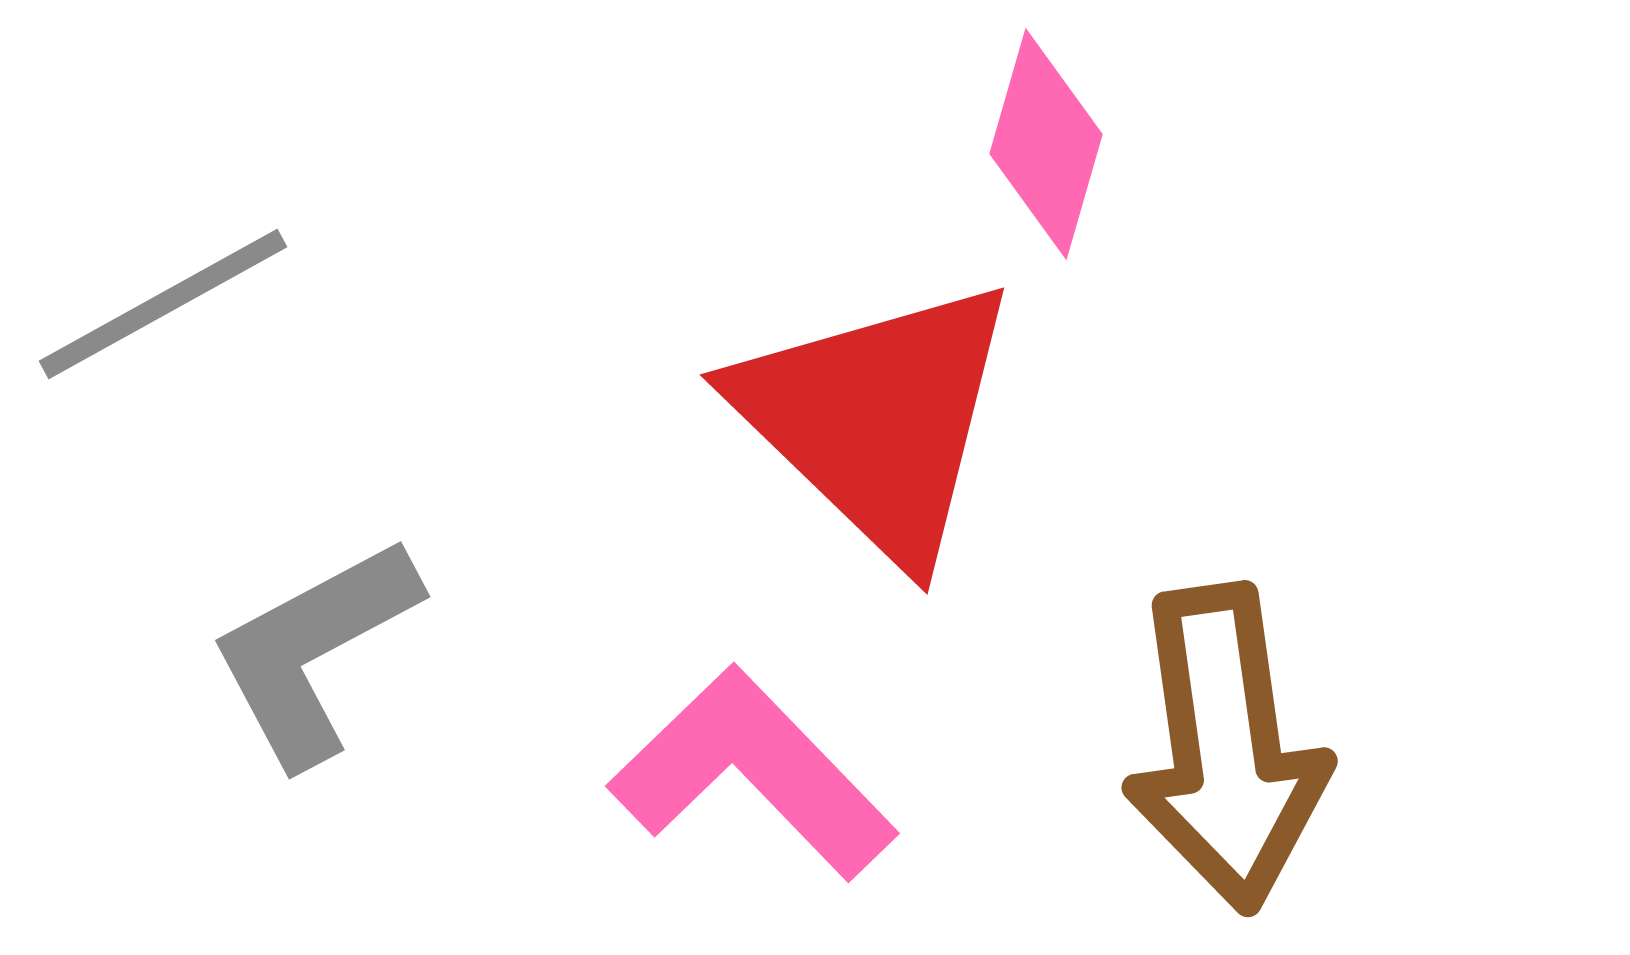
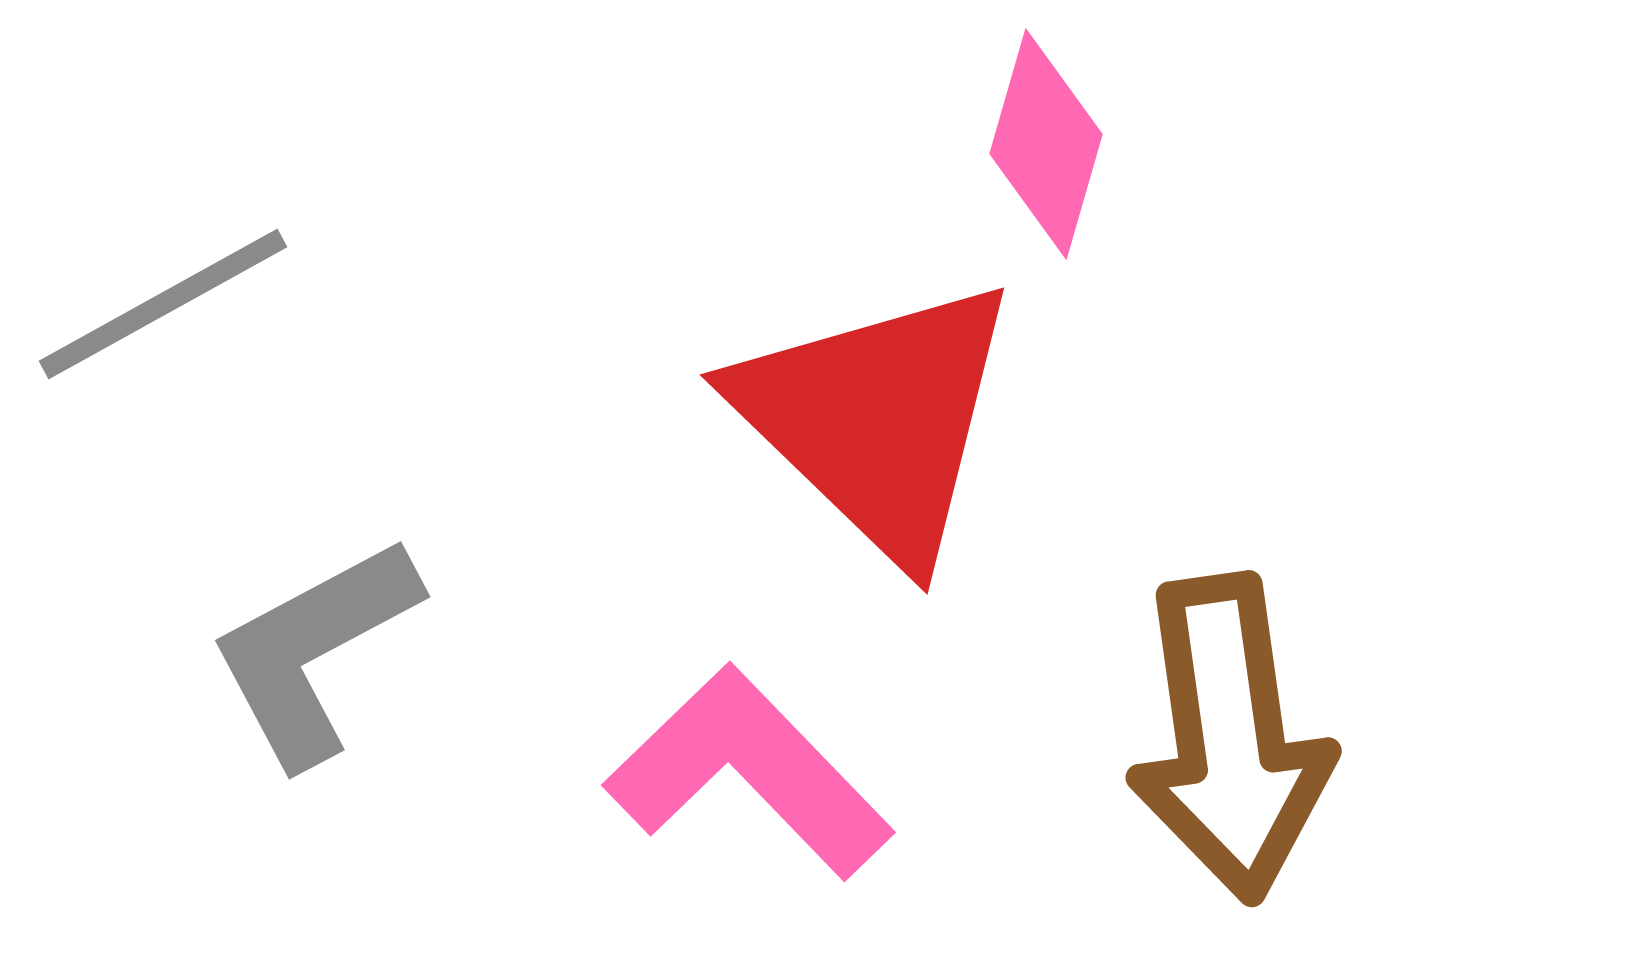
brown arrow: moved 4 px right, 10 px up
pink L-shape: moved 4 px left, 1 px up
